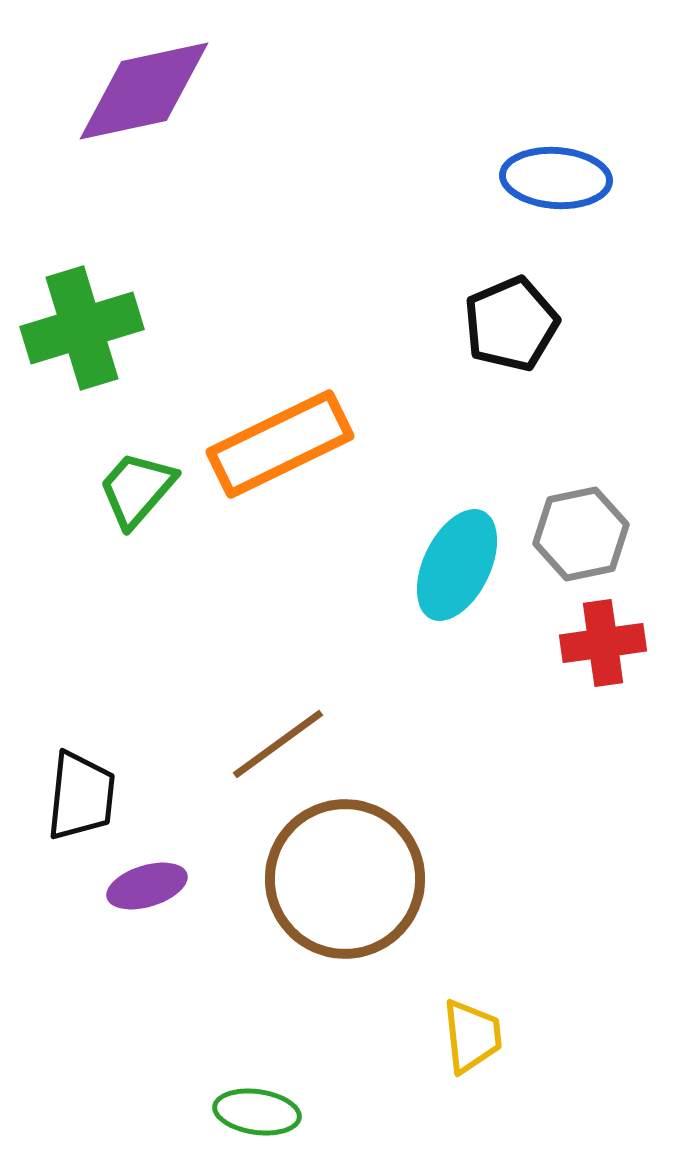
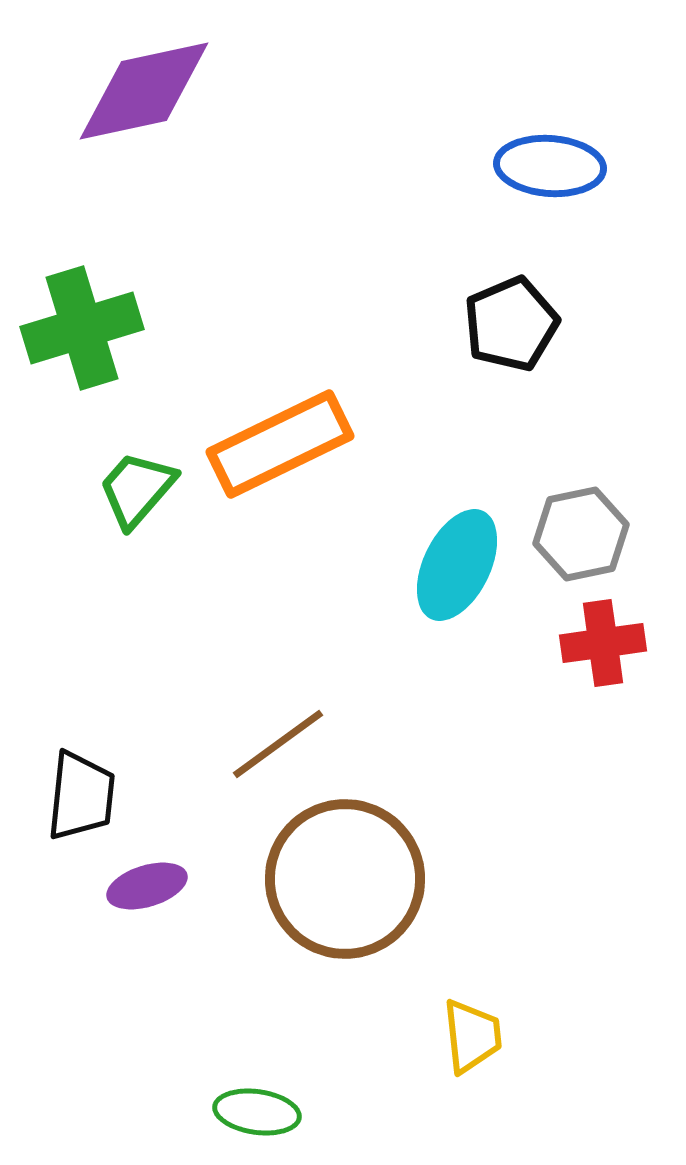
blue ellipse: moved 6 px left, 12 px up
